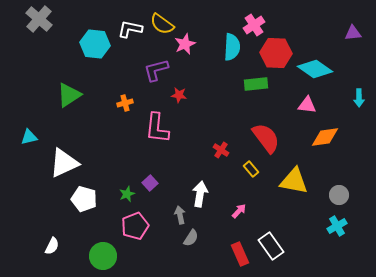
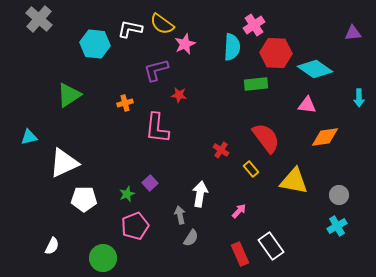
white pentagon: rotated 15 degrees counterclockwise
green circle: moved 2 px down
